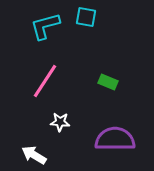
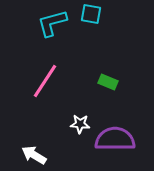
cyan square: moved 5 px right, 3 px up
cyan L-shape: moved 7 px right, 3 px up
white star: moved 20 px right, 2 px down
